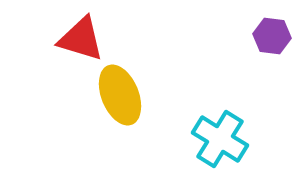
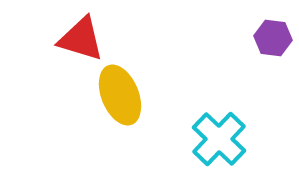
purple hexagon: moved 1 px right, 2 px down
cyan cross: moved 1 px left; rotated 12 degrees clockwise
